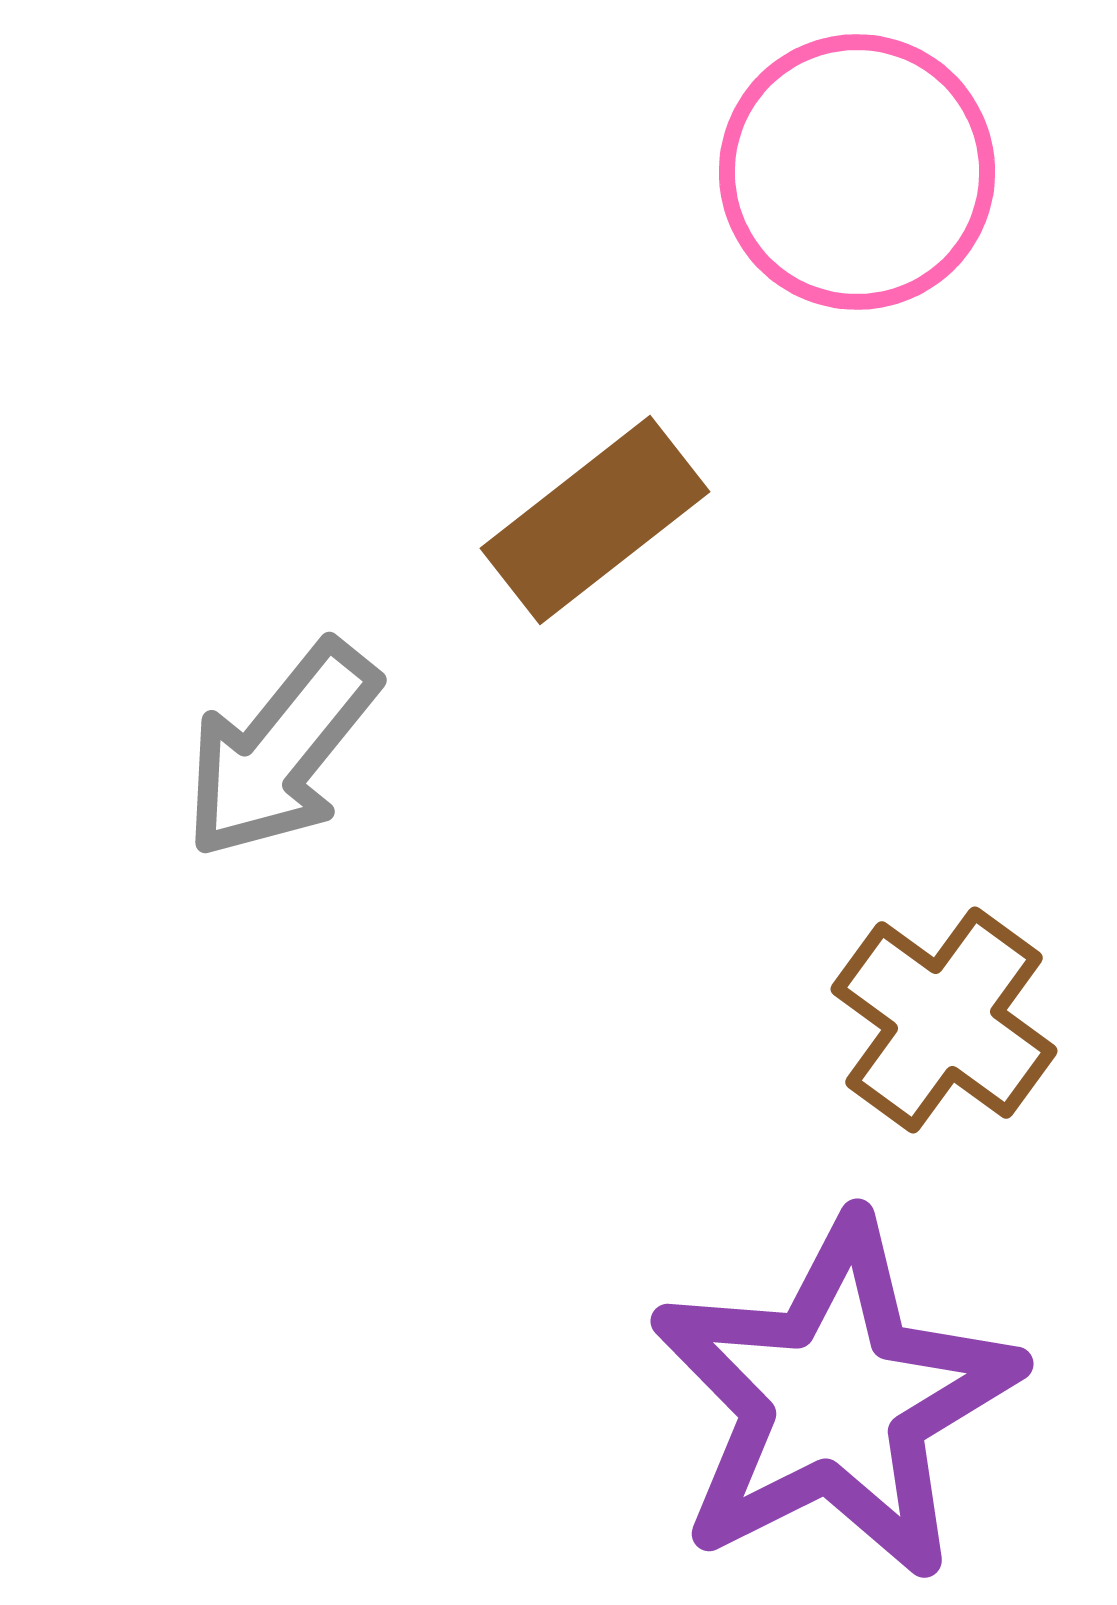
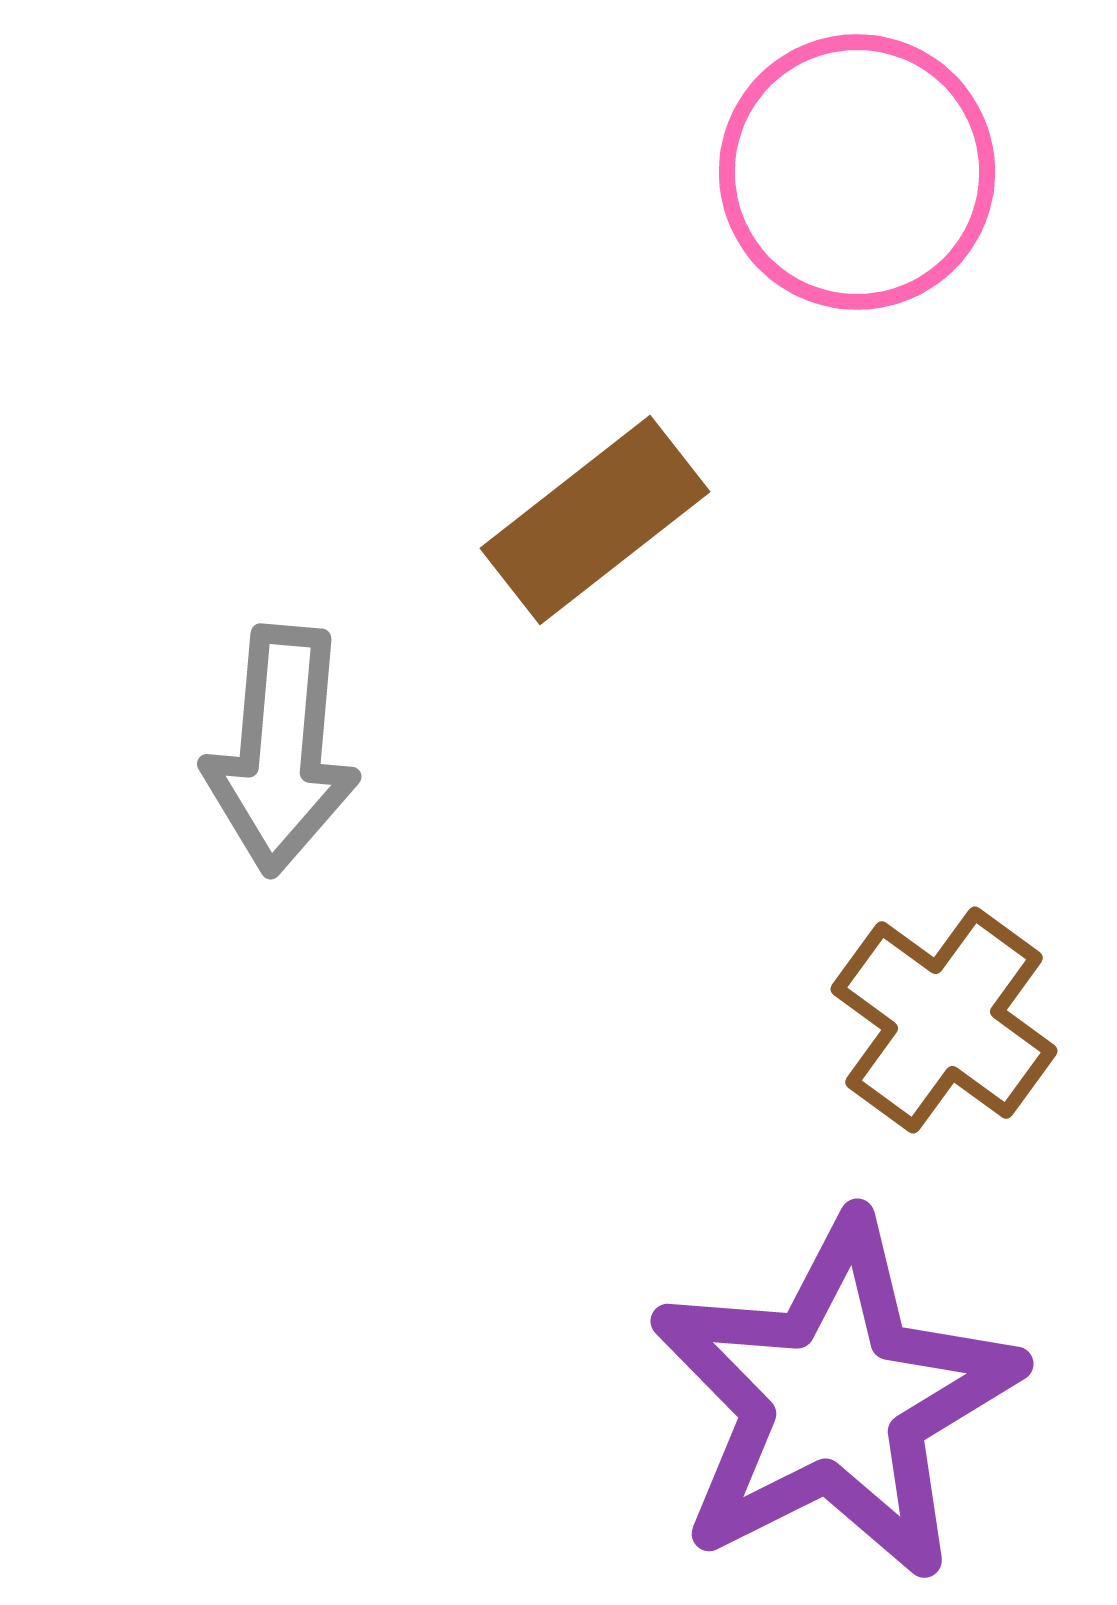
gray arrow: rotated 34 degrees counterclockwise
